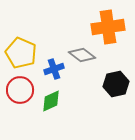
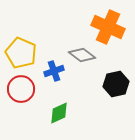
orange cross: rotated 32 degrees clockwise
blue cross: moved 2 px down
red circle: moved 1 px right, 1 px up
green diamond: moved 8 px right, 12 px down
